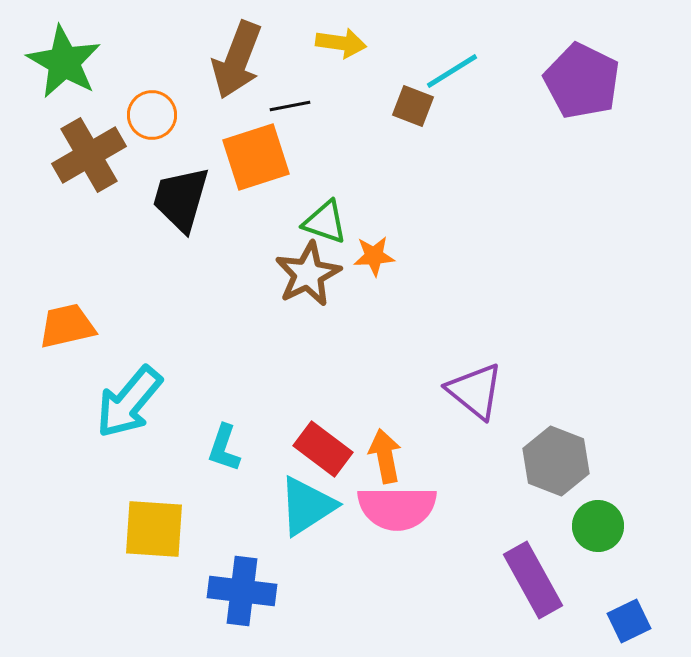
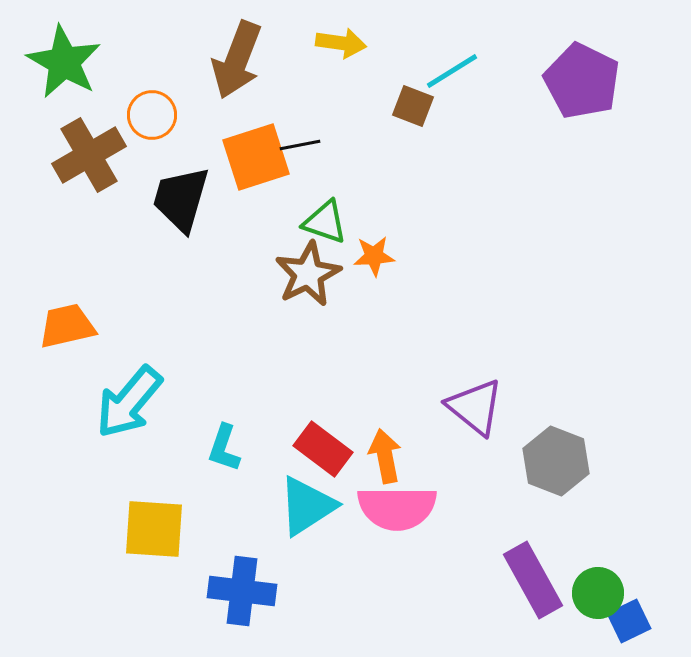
black line: moved 10 px right, 39 px down
purple triangle: moved 16 px down
green circle: moved 67 px down
